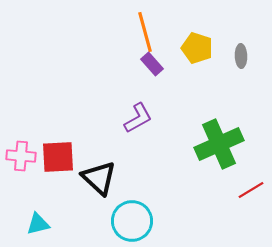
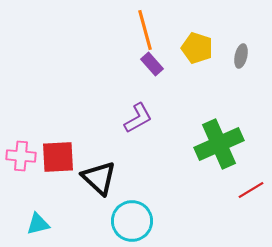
orange line: moved 2 px up
gray ellipse: rotated 15 degrees clockwise
